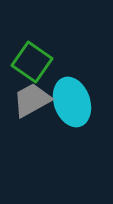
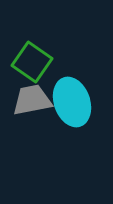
gray trapezoid: rotated 18 degrees clockwise
